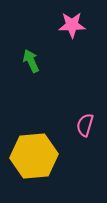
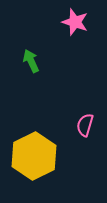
pink star: moved 3 px right, 3 px up; rotated 20 degrees clockwise
yellow hexagon: rotated 21 degrees counterclockwise
